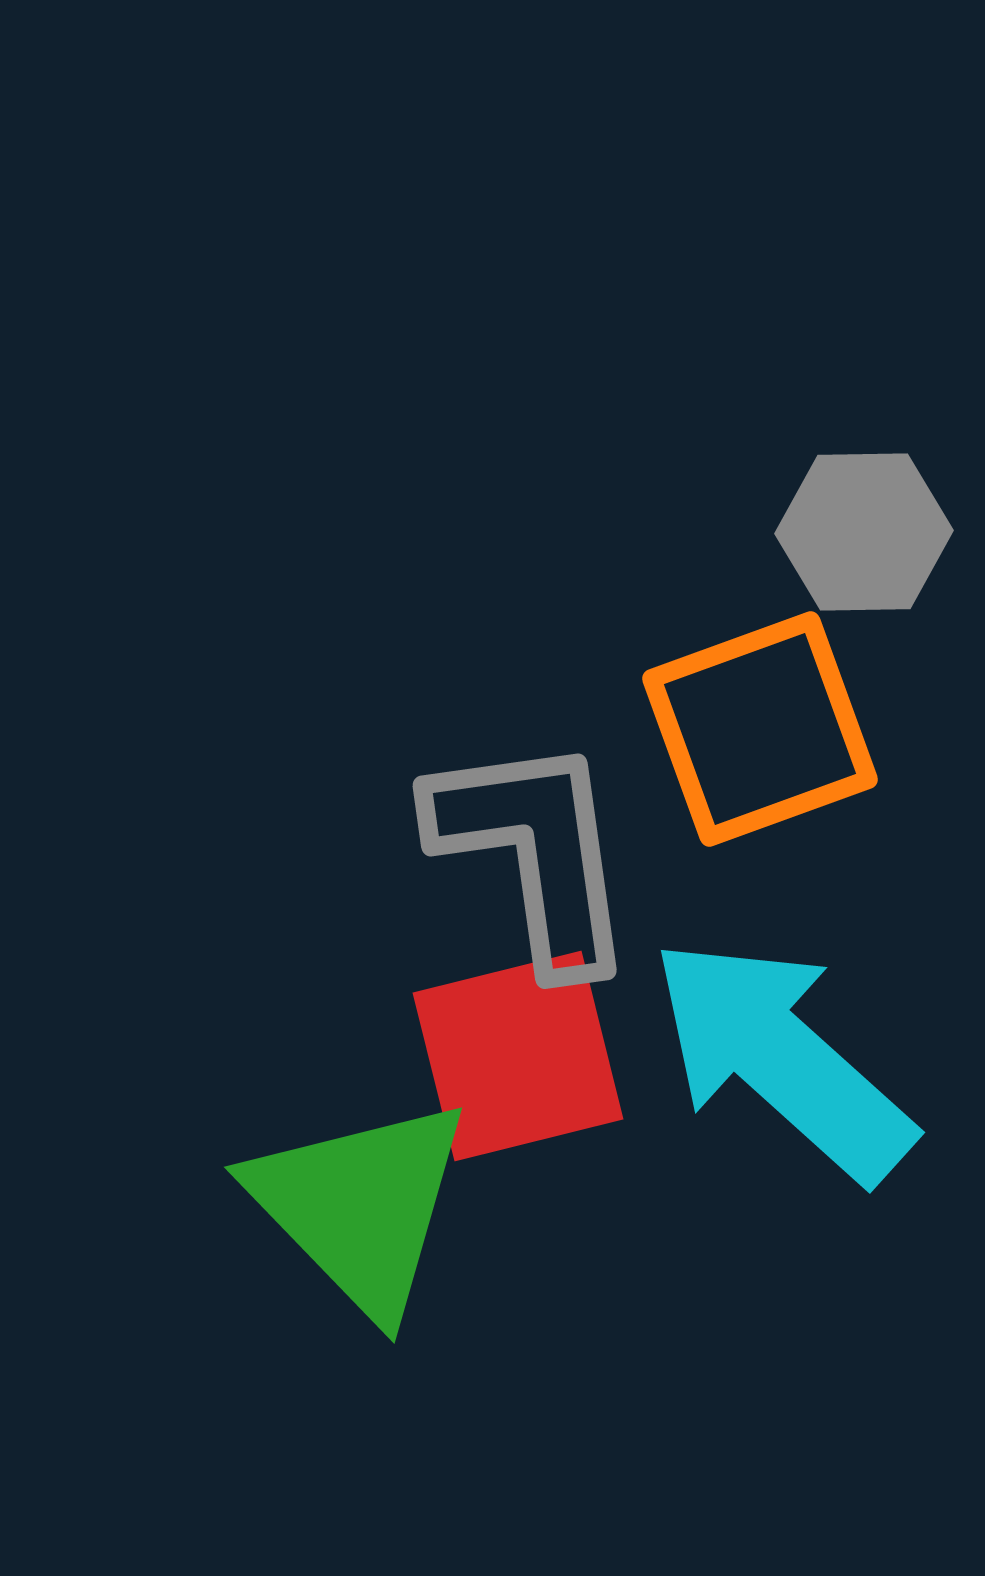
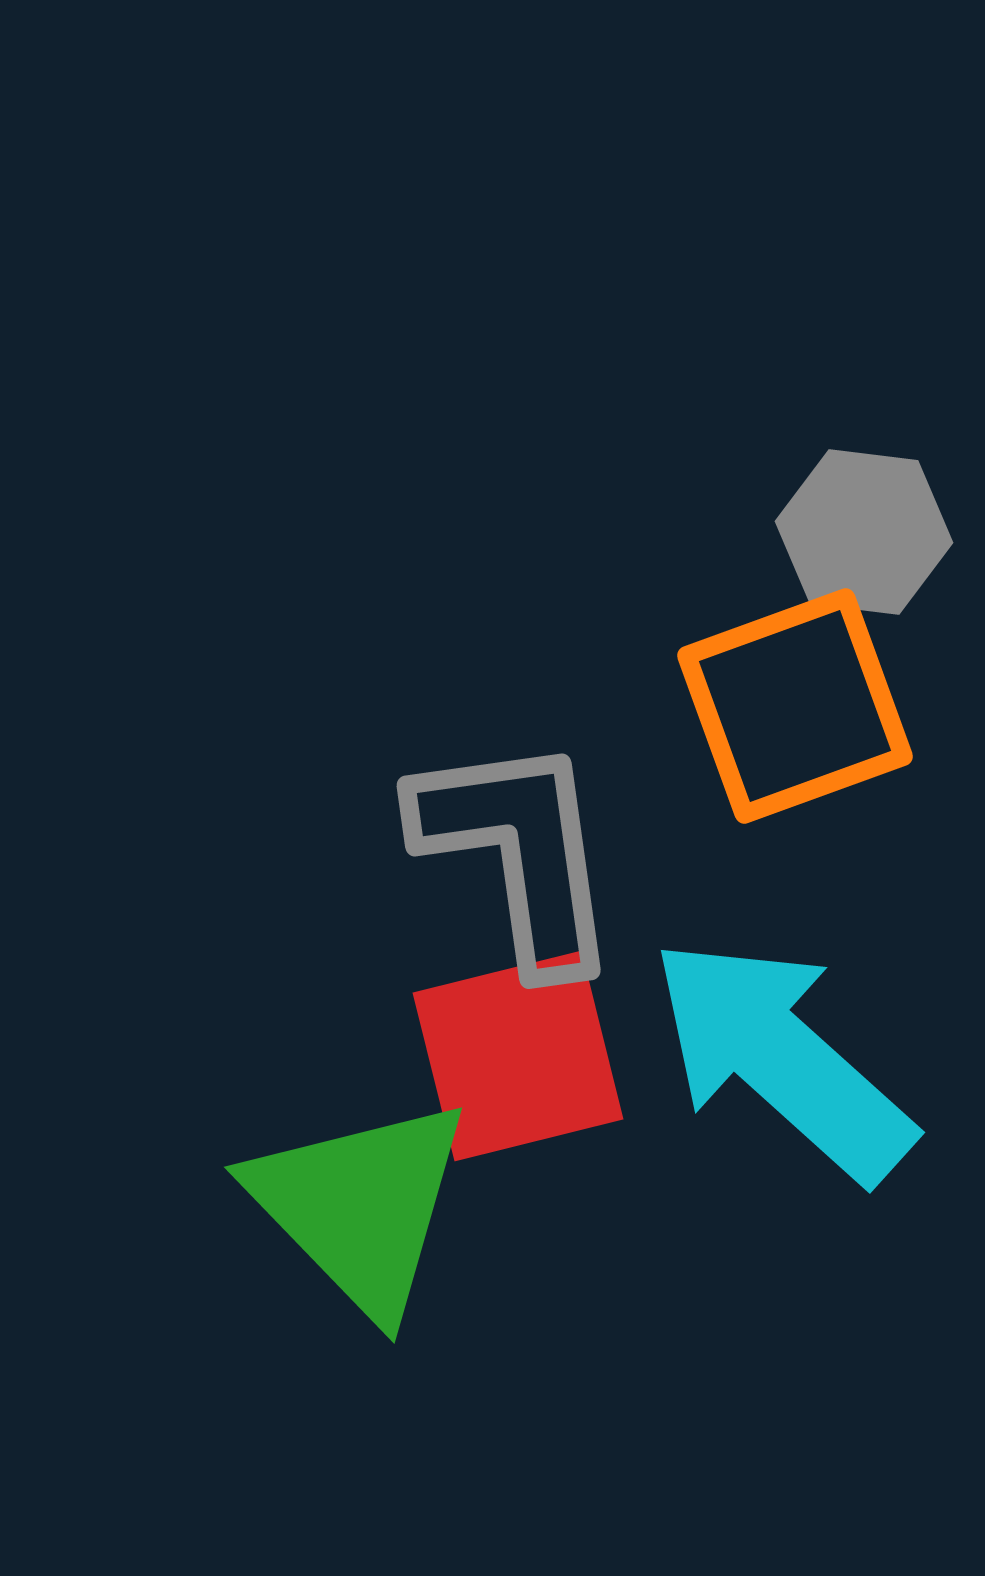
gray hexagon: rotated 8 degrees clockwise
orange square: moved 35 px right, 23 px up
gray L-shape: moved 16 px left
